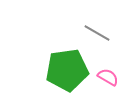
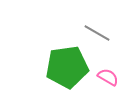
green pentagon: moved 3 px up
